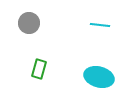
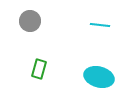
gray circle: moved 1 px right, 2 px up
